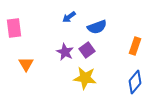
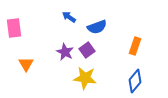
blue arrow: rotated 72 degrees clockwise
blue diamond: moved 1 px up
